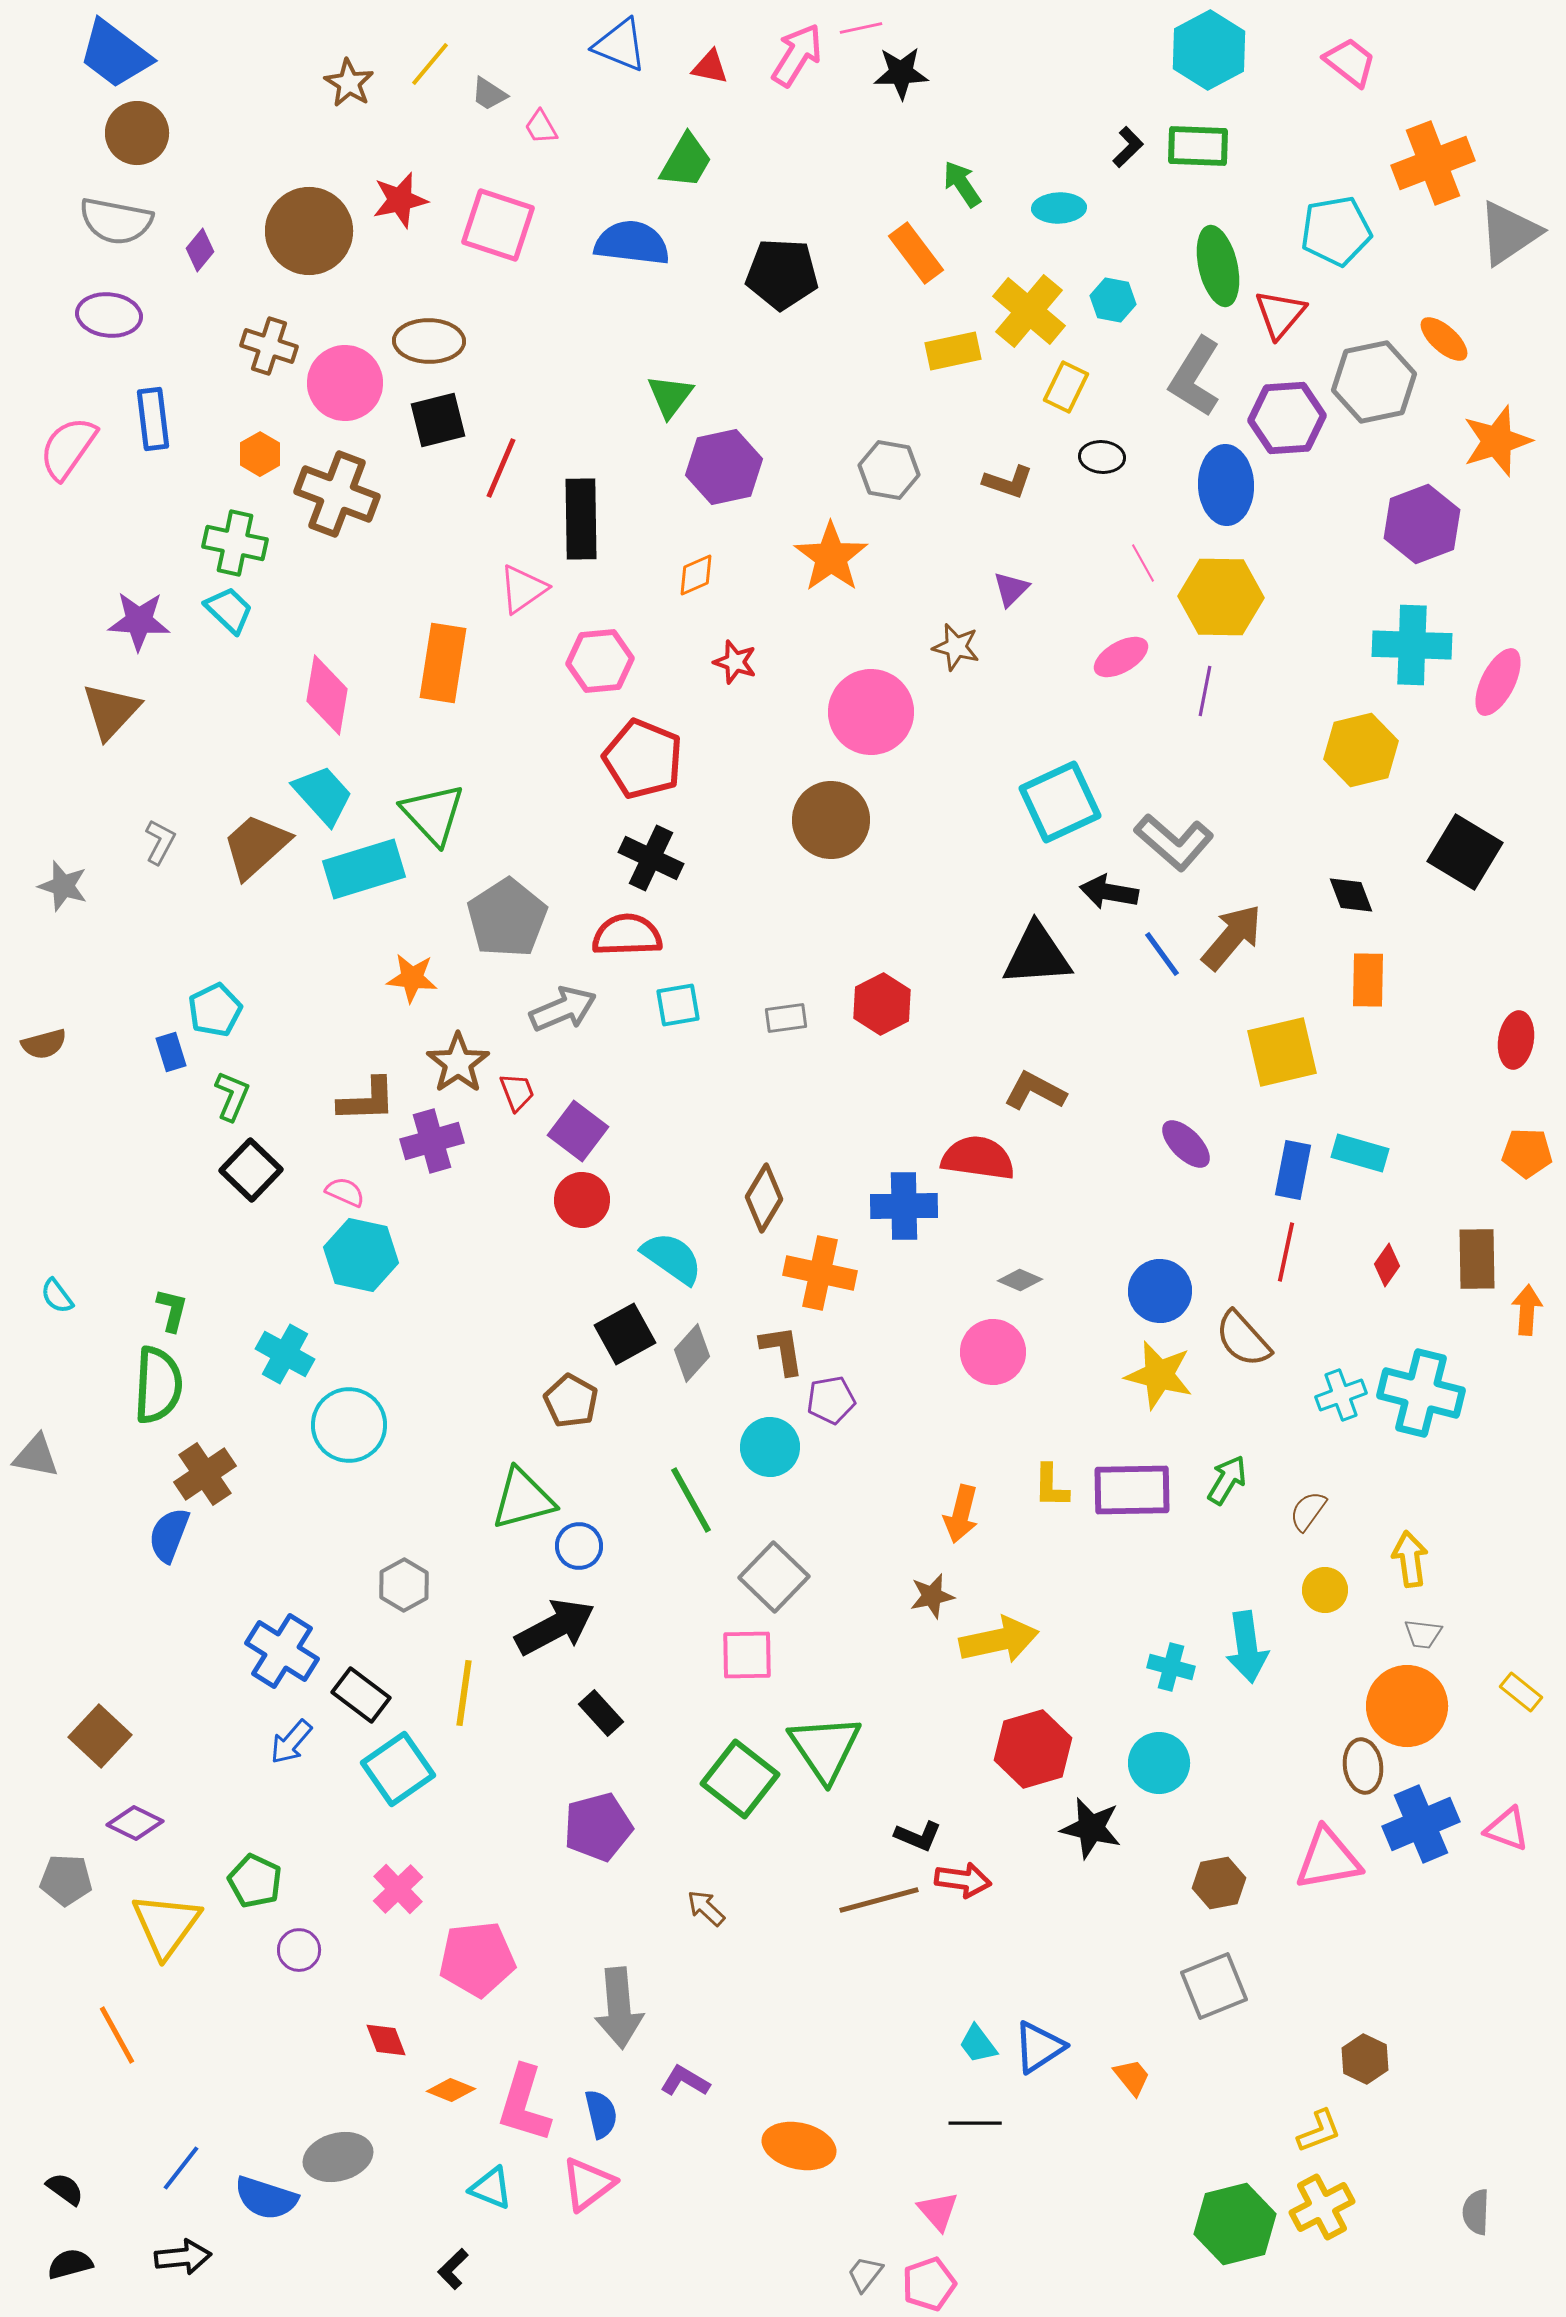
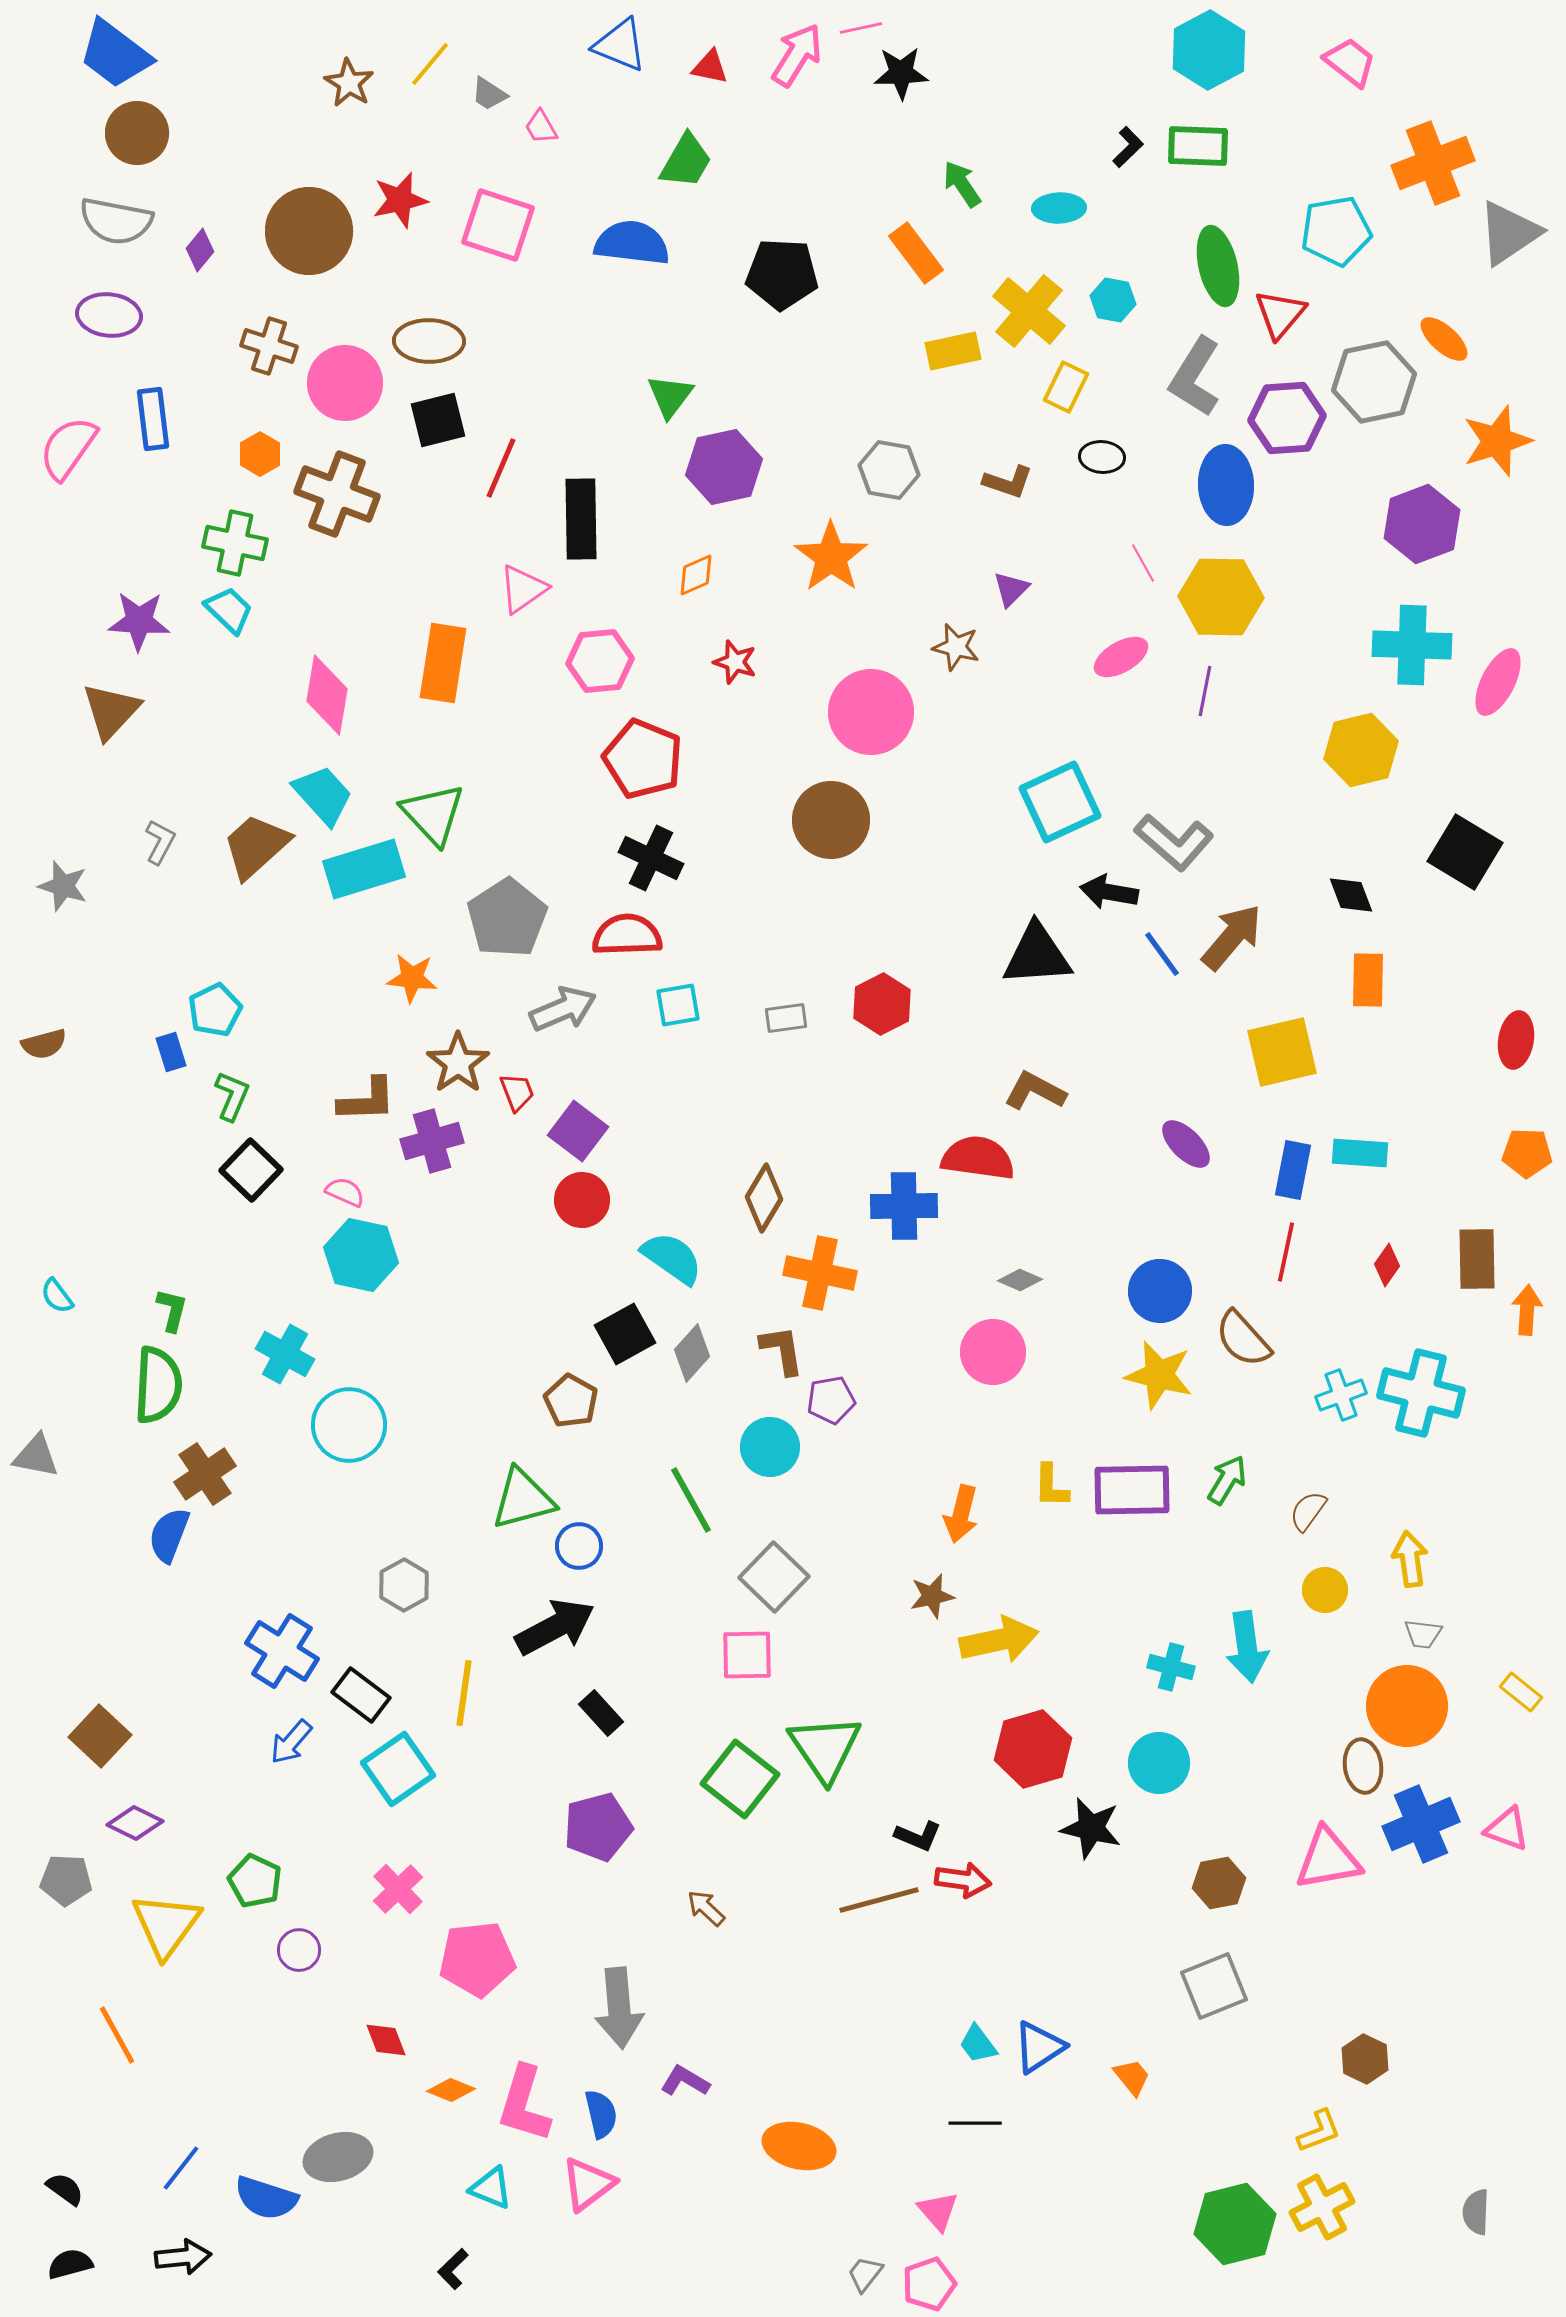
cyan rectangle at (1360, 1153): rotated 12 degrees counterclockwise
